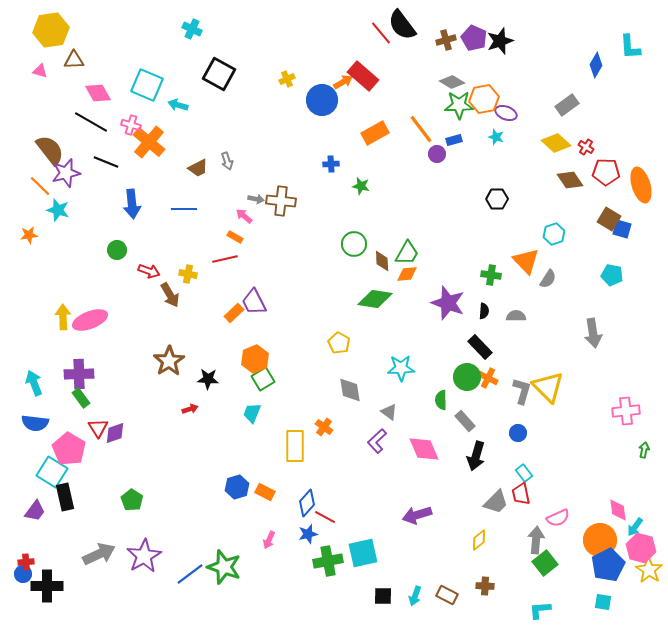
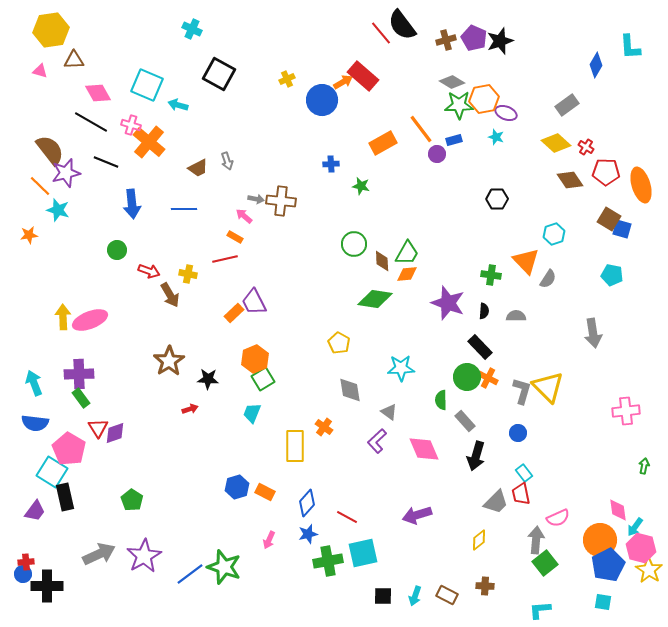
orange rectangle at (375, 133): moved 8 px right, 10 px down
green arrow at (644, 450): moved 16 px down
red line at (325, 517): moved 22 px right
